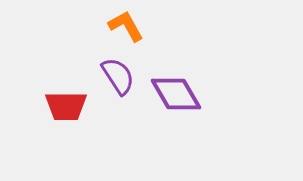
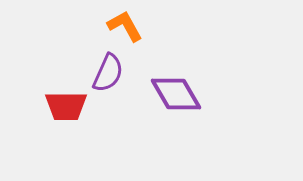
orange L-shape: moved 1 px left
purple semicircle: moved 10 px left, 3 px up; rotated 57 degrees clockwise
